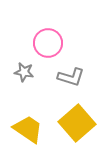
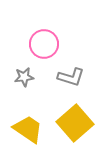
pink circle: moved 4 px left, 1 px down
gray star: moved 5 px down; rotated 18 degrees counterclockwise
yellow square: moved 2 px left
